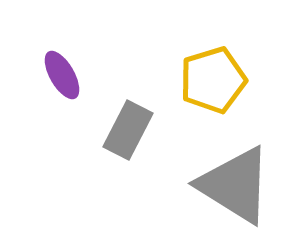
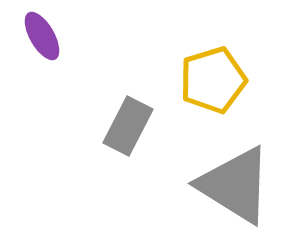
purple ellipse: moved 20 px left, 39 px up
gray rectangle: moved 4 px up
